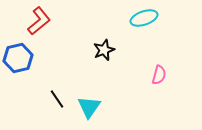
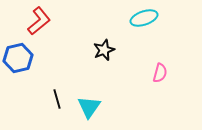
pink semicircle: moved 1 px right, 2 px up
black line: rotated 18 degrees clockwise
